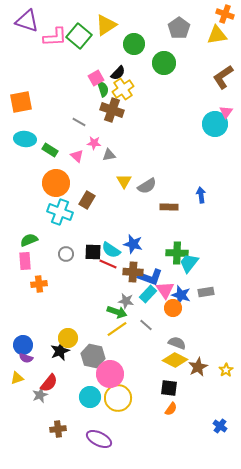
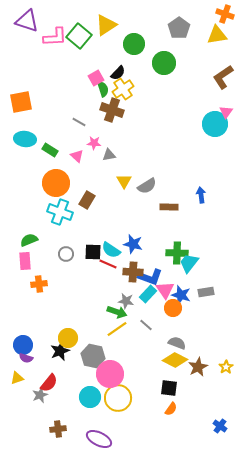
yellow star at (226, 370): moved 3 px up
